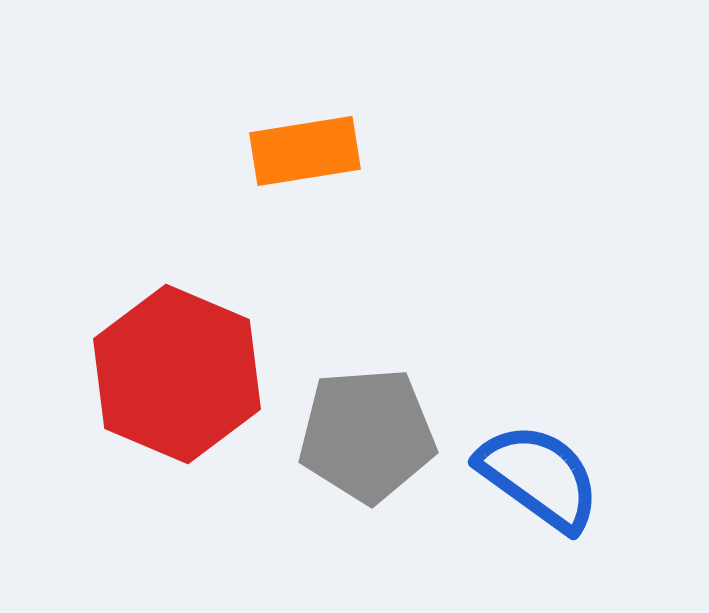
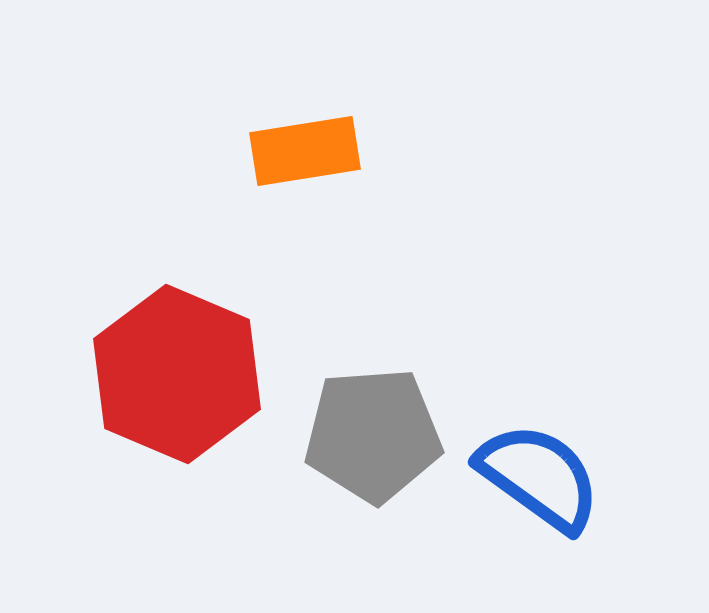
gray pentagon: moved 6 px right
